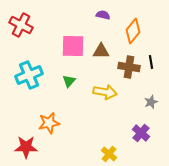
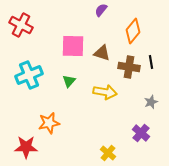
purple semicircle: moved 2 px left, 5 px up; rotated 64 degrees counterclockwise
brown triangle: moved 1 px right, 2 px down; rotated 18 degrees clockwise
yellow cross: moved 1 px left, 1 px up
